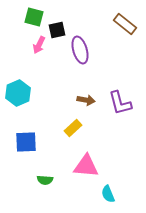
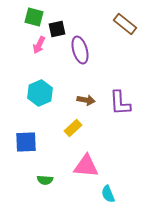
black square: moved 1 px up
cyan hexagon: moved 22 px right
purple L-shape: rotated 12 degrees clockwise
